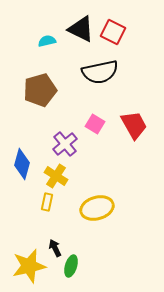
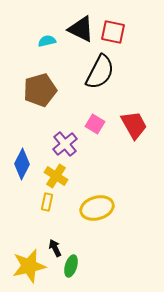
red square: rotated 15 degrees counterclockwise
black semicircle: rotated 51 degrees counterclockwise
blue diamond: rotated 12 degrees clockwise
